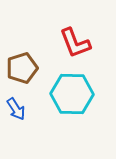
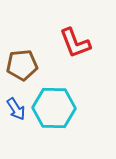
brown pentagon: moved 3 px up; rotated 12 degrees clockwise
cyan hexagon: moved 18 px left, 14 px down
